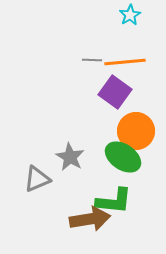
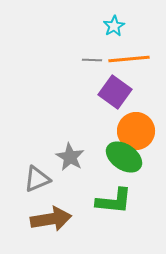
cyan star: moved 16 px left, 11 px down
orange line: moved 4 px right, 3 px up
green ellipse: moved 1 px right
brown arrow: moved 39 px left
